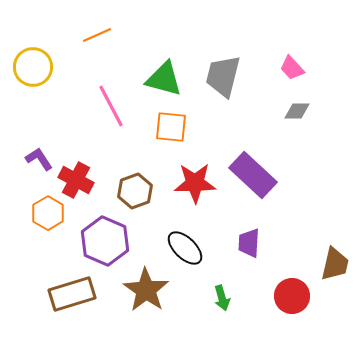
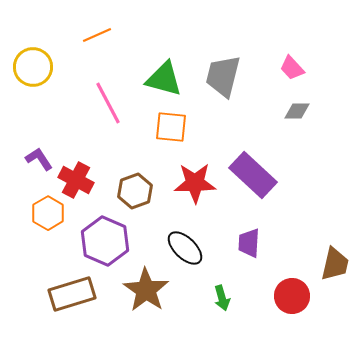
pink line: moved 3 px left, 3 px up
